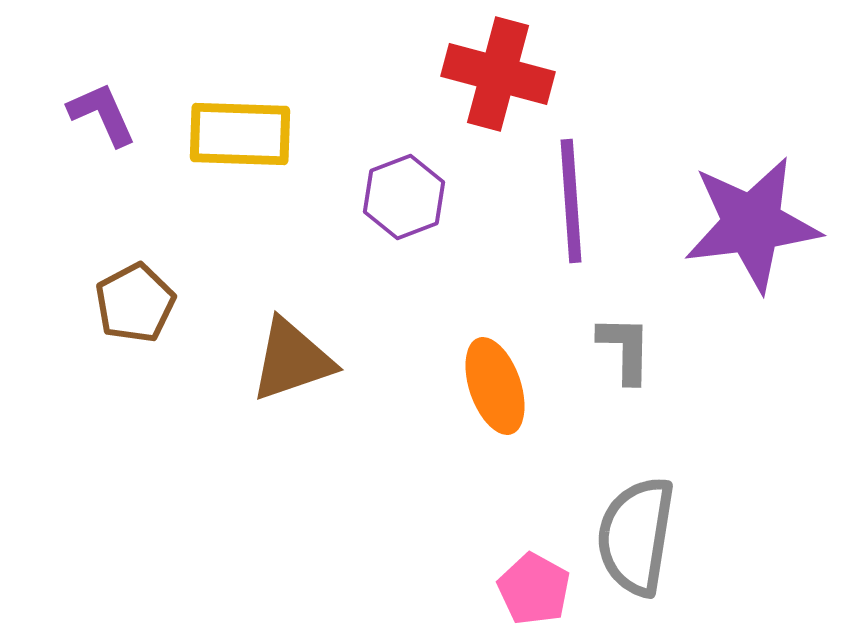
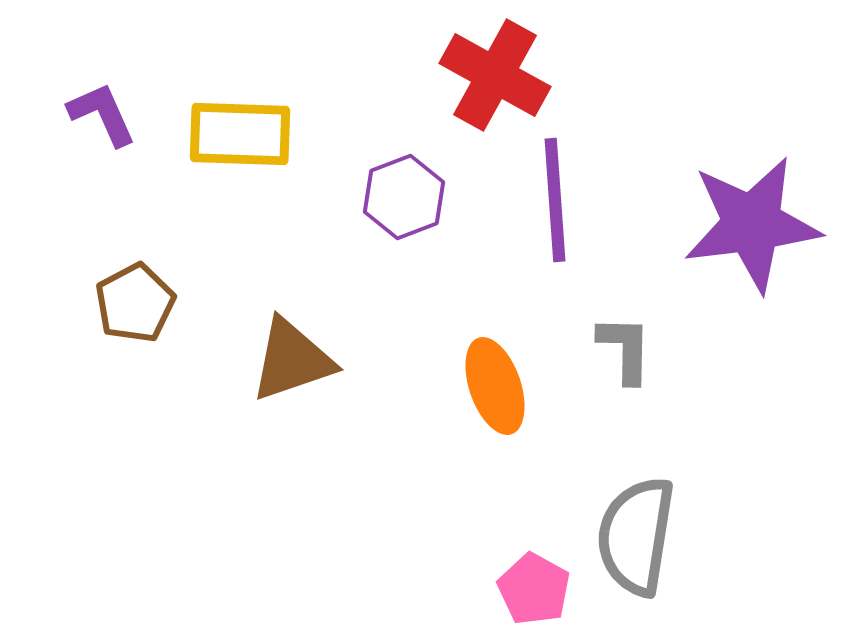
red cross: moved 3 px left, 1 px down; rotated 14 degrees clockwise
purple line: moved 16 px left, 1 px up
